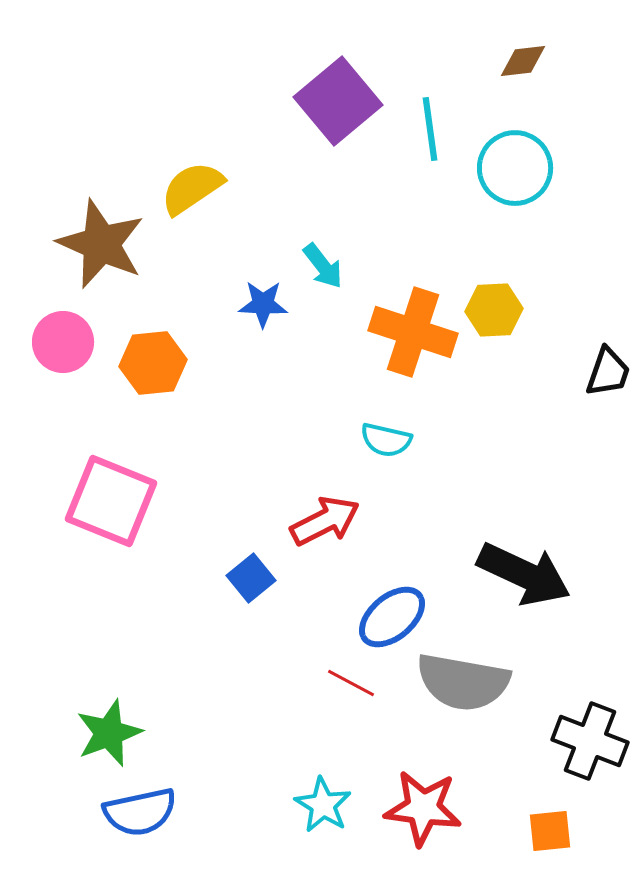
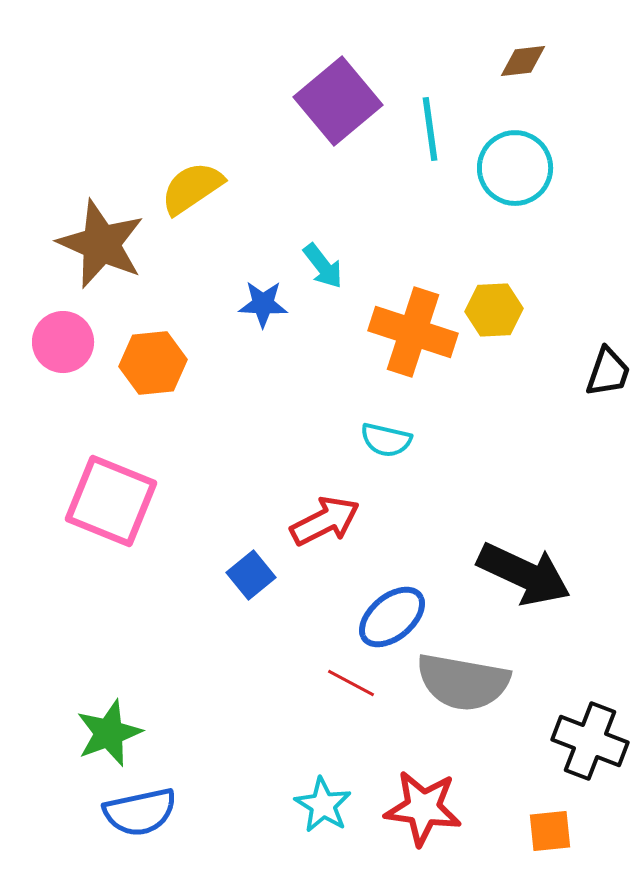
blue square: moved 3 px up
